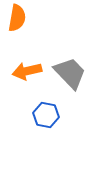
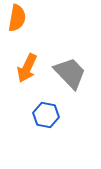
orange arrow: moved 3 px up; rotated 52 degrees counterclockwise
